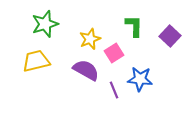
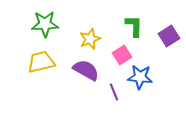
green star: rotated 16 degrees clockwise
purple square: moved 1 px left; rotated 15 degrees clockwise
pink square: moved 8 px right, 2 px down
yellow trapezoid: moved 5 px right, 1 px down
blue star: moved 2 px up
purple line: moved 2 px down
